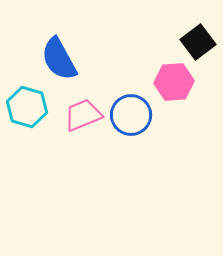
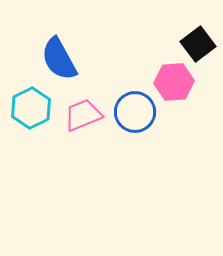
black square: moved 2 px down
cyan hexagon: moved 4 px right, 1 px down; rotated 18 degrees clockwise
blue circle: moved 4 px right, 3 px up
